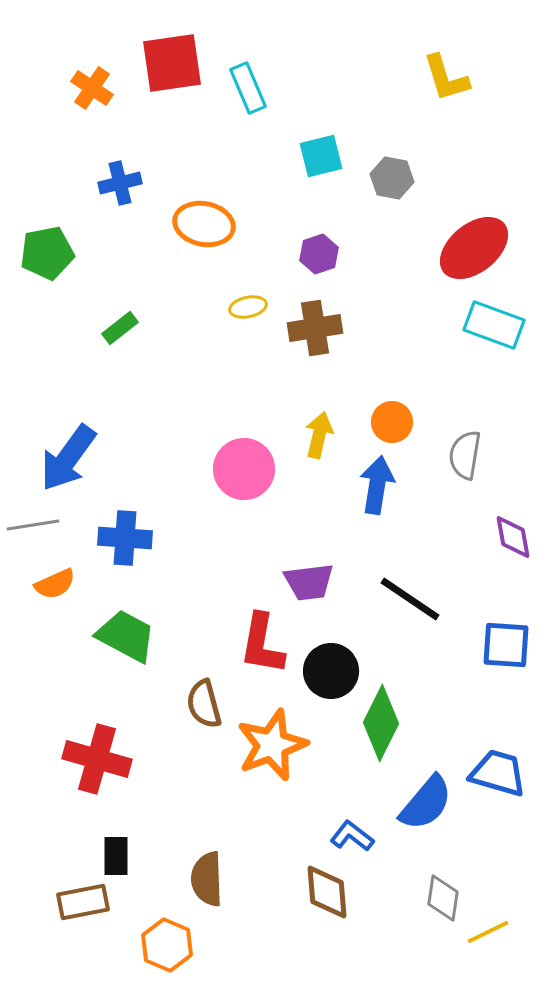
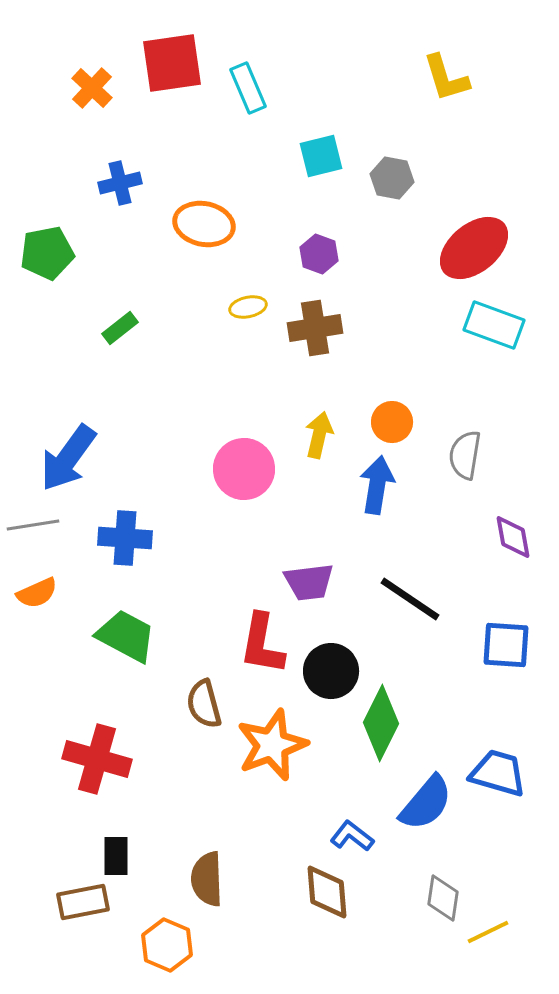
orange cross at (92, 88): rotated 9 degrees clockwise
purple hexagon at (319, 254): rotated 21 degrees counterclockwise
orange semicircle at (55, 584): moved 18 px left, 9 px down
